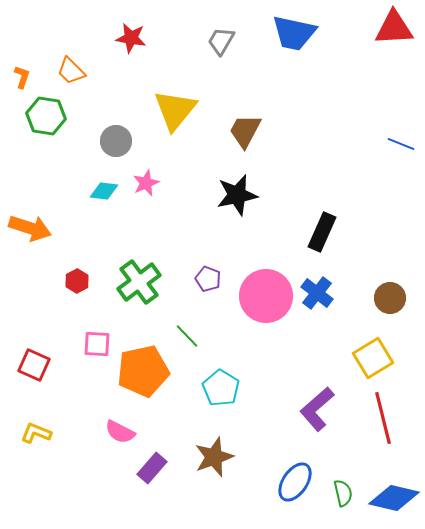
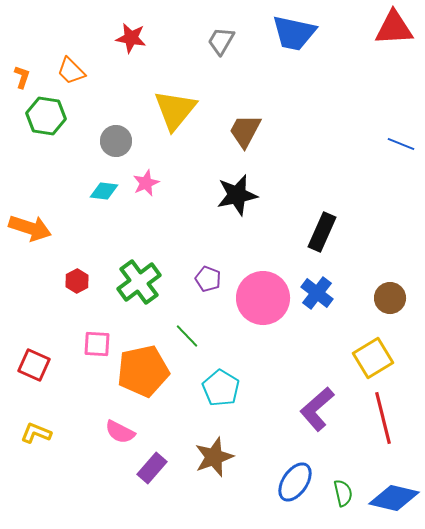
pink circle: moved 3 px left, 2 px down
